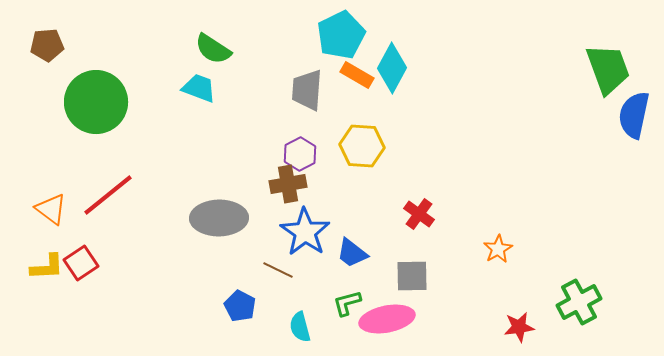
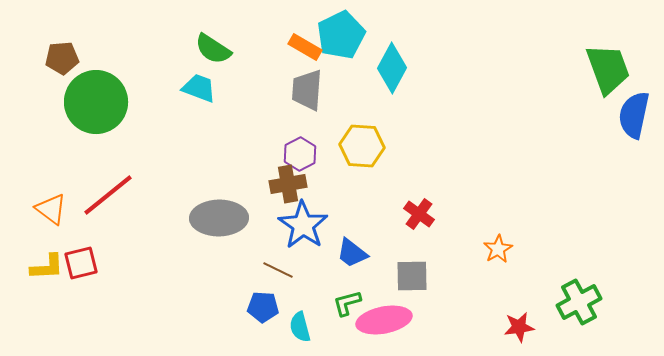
brown pentagon: moved 15 px right, 13 px down
orange rectangle: moved 52 px left, 28 px up
blue star: moved 2 px left, 7 px up
red square: rotated 20 degrees clockwise
blue pentagon: moved 23 px right, 1 px down; rotated 24 degrees counterclockwise
pink ellipse: moved 3 px left, 1 px down
